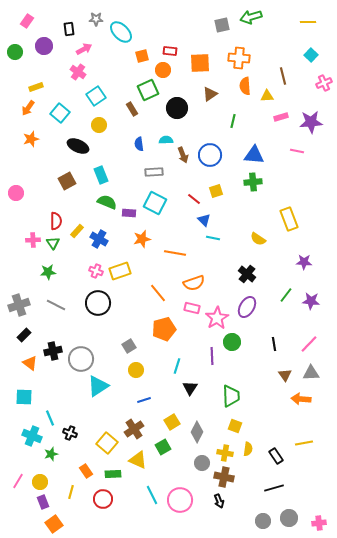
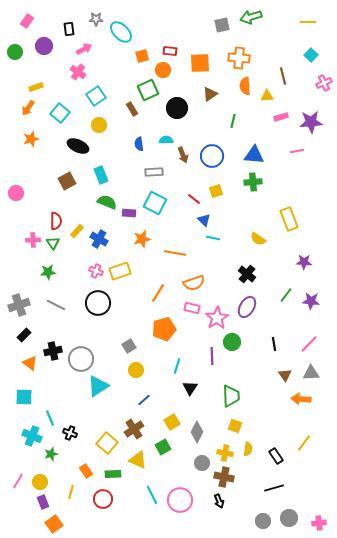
pink line at (297, 151): rotated 24 degrees counterclockwise
blue circle at (210, 155): moved 2 px right, 1 px down
orange line at (158, 293): rotated 72 degrees clockwise
blue line at (144, 400): rotated 24 degrees counterclockwise
yellow line at (304, 443): rotated 42 degrees counterclockwise
